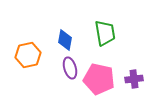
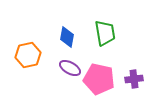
blue diamond: moved 2 px right, 3 px up
purple ellipse: rotated 45 degrees counterclockwise
